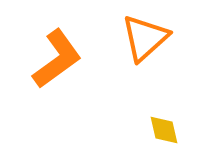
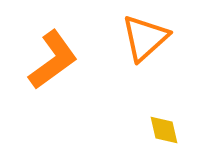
orange L-shape: moved 4 px left, 1 px down
